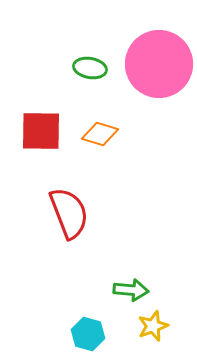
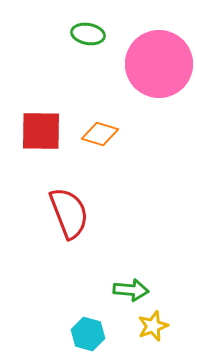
green ellipse: moved 2 px left, 34 px up
